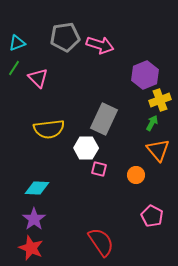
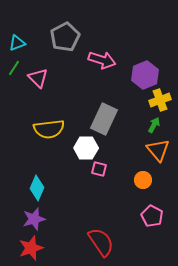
gray pentagon: rotated 20 degrees counterclockwise
pink arrow: moved 2 px right, 15 px down
green arrow: moved 2 px right, 2 px down
orange circle: moved 7 px right, 5 px down
cyan diamond: rotated 70 degrees counterclockwise
purple star: rotated 20 degrees clockwise
red star: rotated 30 degrees clockwise
